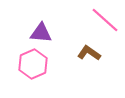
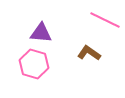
pink line: rotated 16 degrees counterclockwise
pink hexagon: moved 1 px right; rotated 20 degrees counterclockwise
